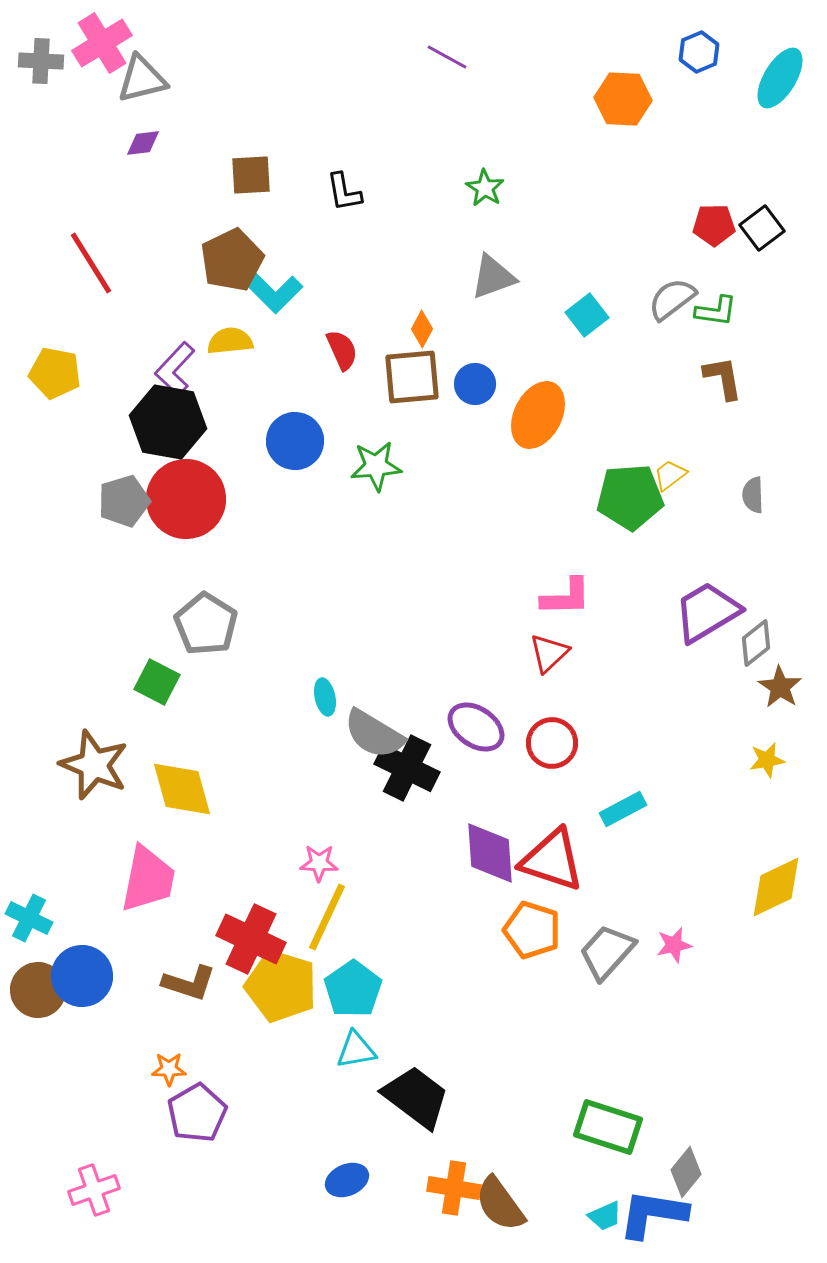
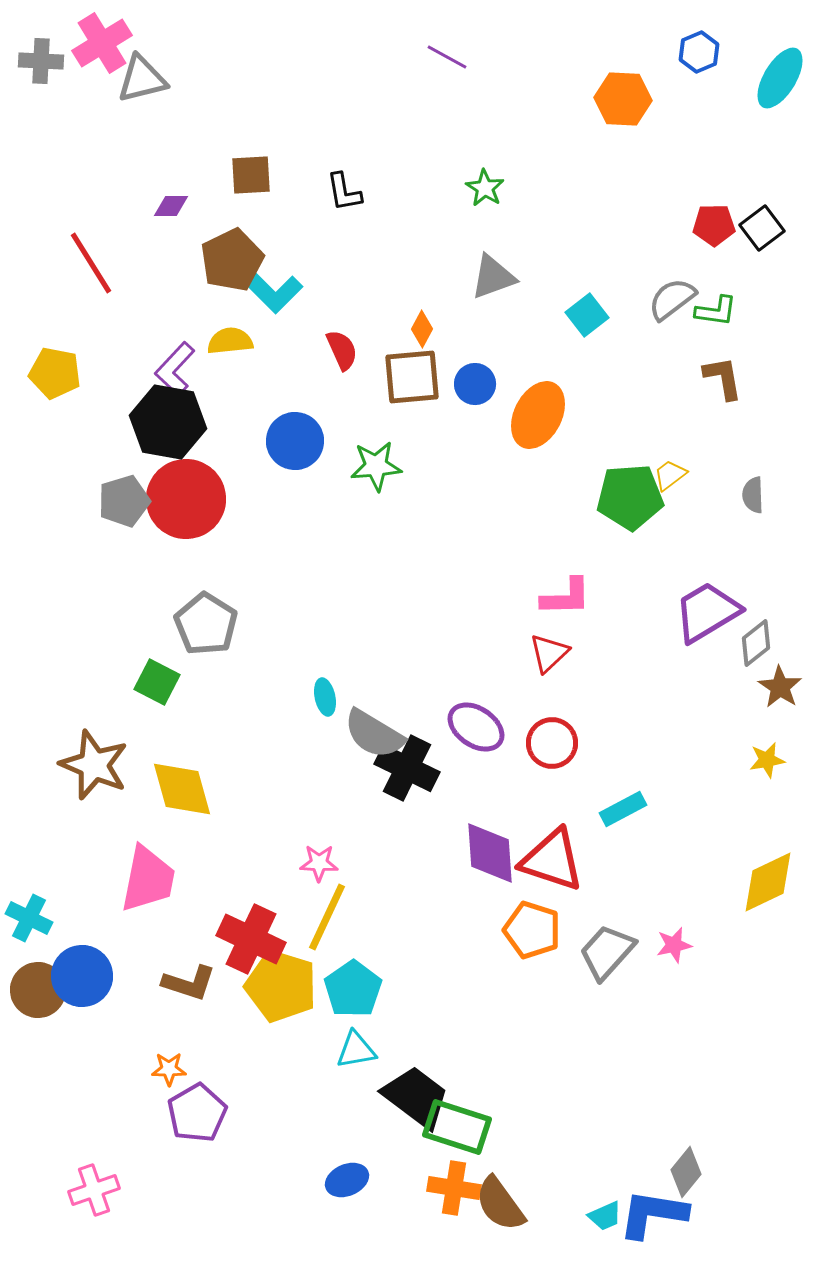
purple diamond at (143, 143): moved 28 px right, 63 px down; rotated 6 degrees clockwise
yellow diamond at (776, 887): moved 8 px left, 5 px up
green rectangle at (608, 1127): moved 151 px left
